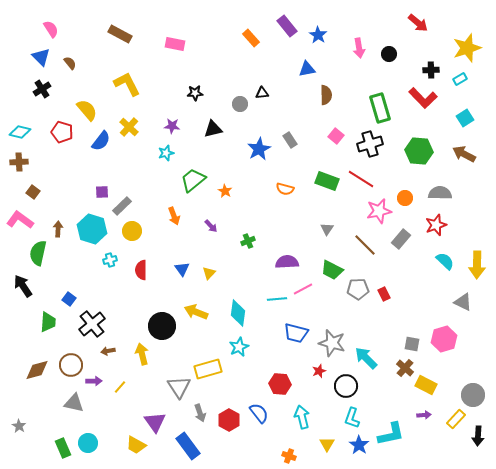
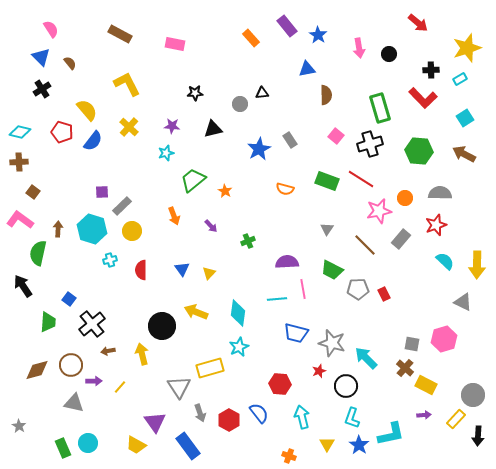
blue semicircle at (101, 141): moved 8 px left
pink line at (303, 289): rotated 72 degrees counterclockwise
yellow rectangle at (208, 369): moved 2 px right, 1 px up
